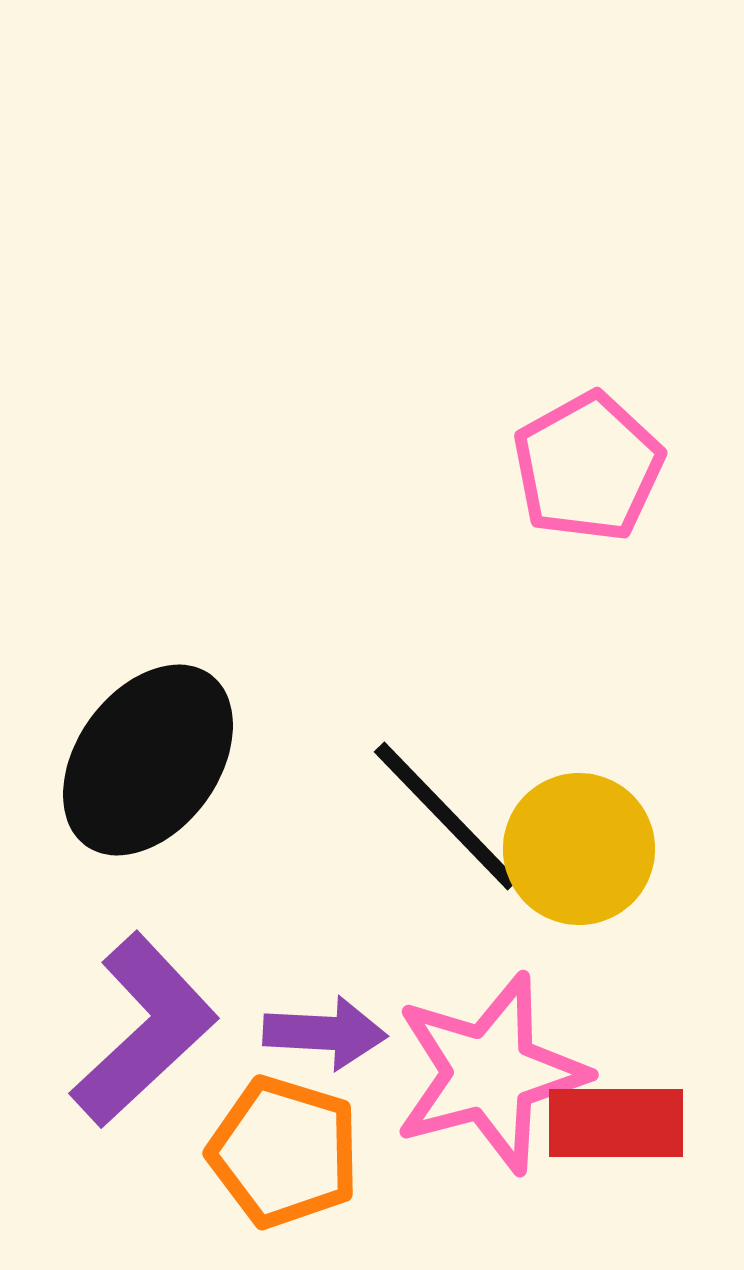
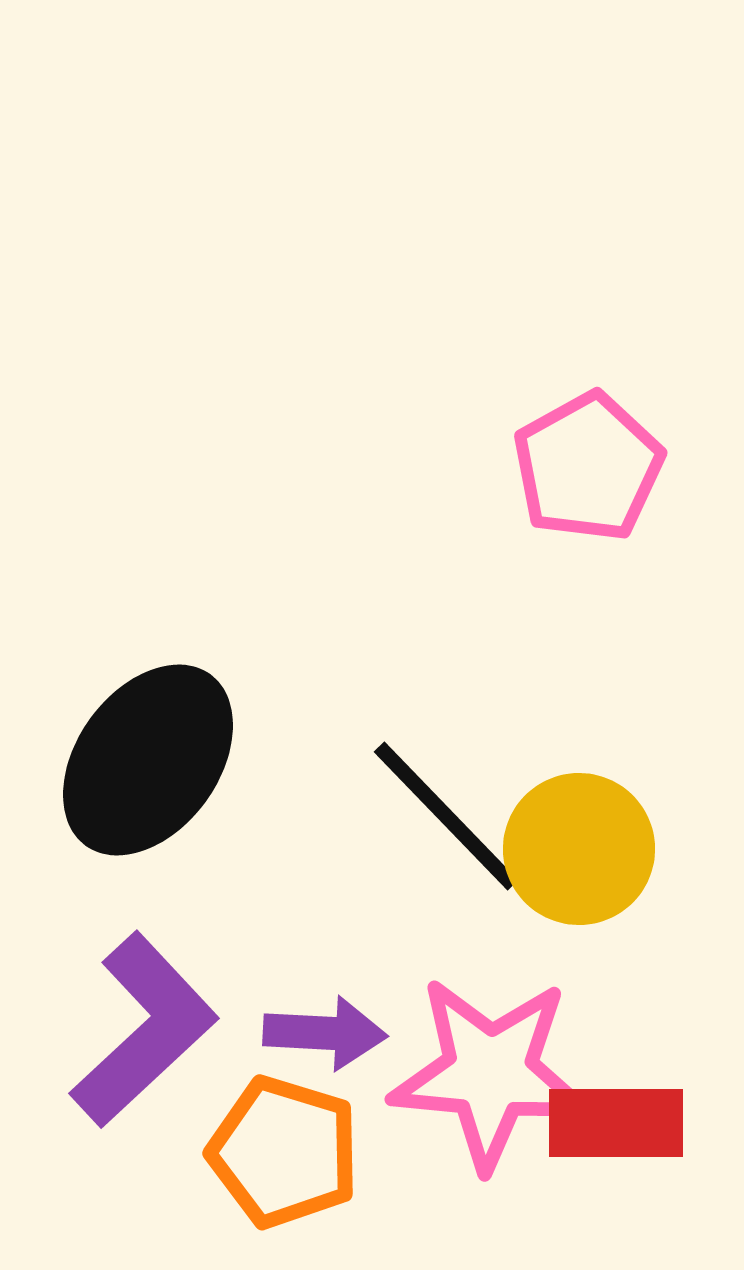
pink star: rotated 20 degrees clockwise
